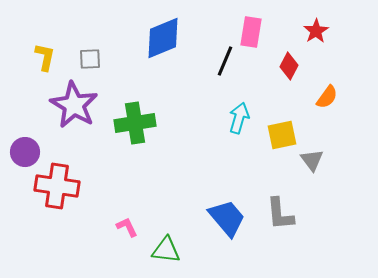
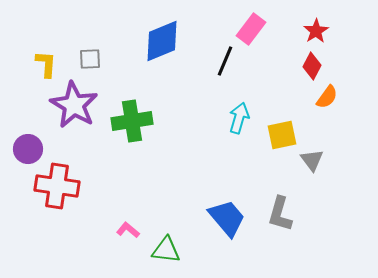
pink rectangle: moved 3 px up; rotated 28 degrees clockwise
blue diamond: moved 1 px left, 3 px down
yellow L-shape: moved 1 px right, 7 px down; rotated 8 degrees counterclockwise
red diamond: moved 23 px right
green cross: moved 3 px left, 2 px up
purple circle: moved 3 px right, 3 px up
gray L-shape: rotated 21 degrees clockwise
pink L-shape: moved 1 px right, 3 px down; rotated 25 degrees counterclockwise
